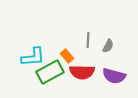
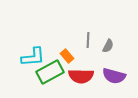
red semicircle: moved 1 px left, 4 px down
